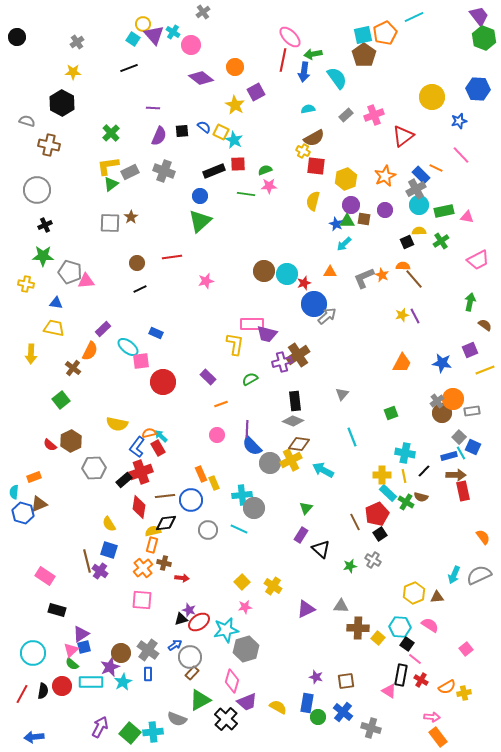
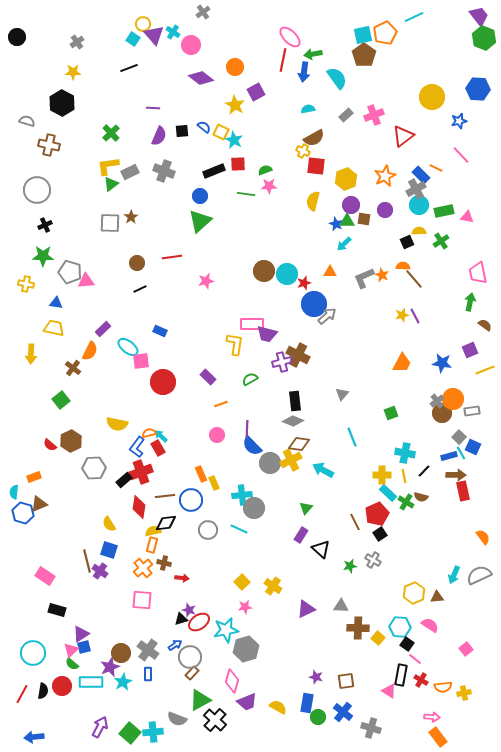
pink trapezoid at (478, 260): moved 13 px down; rotated 105 degrees clockwise
blue rectangle at (156, 333): moved 4 px right, 2 px up
brown cross at (298, 355): rotated 30 degrees counterclockwise
orange semicircle at (447, 687): moved 4 px left; rotated 24 degrees clockwise
black cross at (226, 719): moved 11 px left, 1 px down
